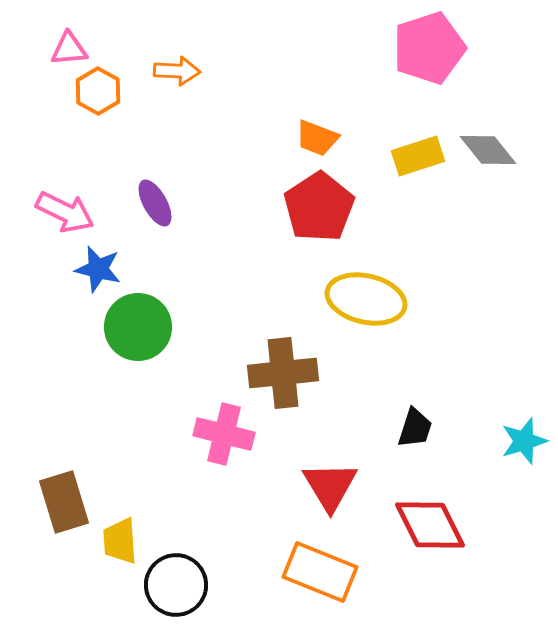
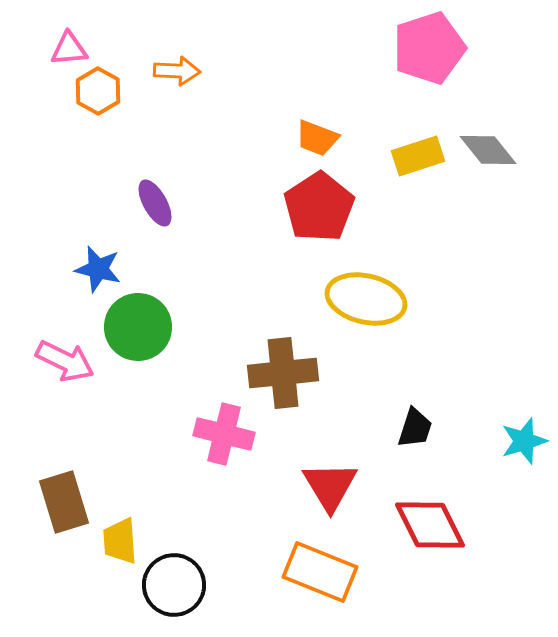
pink arrow: moved 149 px down
black circle: moved 2 px left
